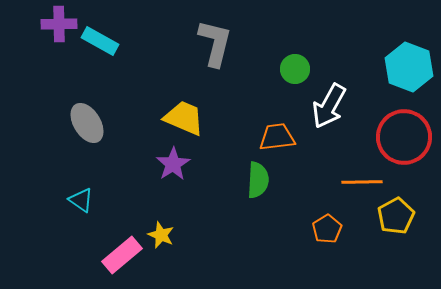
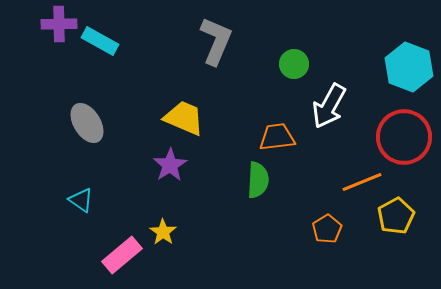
gray L-shape: moved 1 px right, 2 px up; rotated 9 degrees clockwise
green circle: moved 1 px left, 5 px up
purple star: moved 3 px left, 1 px down
orange line: rotated 21 degrees counterclockwise
yellow star: moved 2 px right, 3 px up; rotated 12 degrees clockwise
